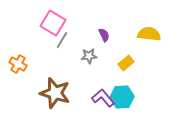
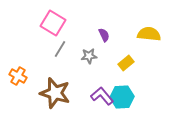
gray line: moved 2 px left, 9 px down
orange cross: moved 12 px down
purple L-shape: moved 1 px left, 2 px up
